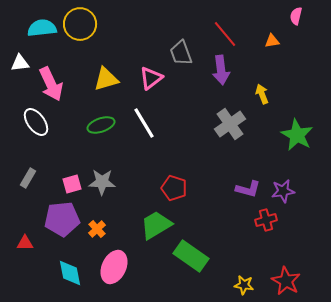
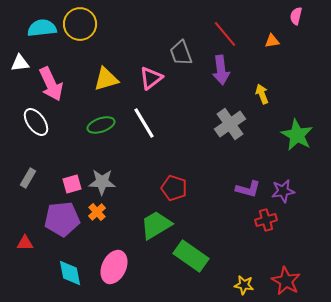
orange cross: moved 17 px up
